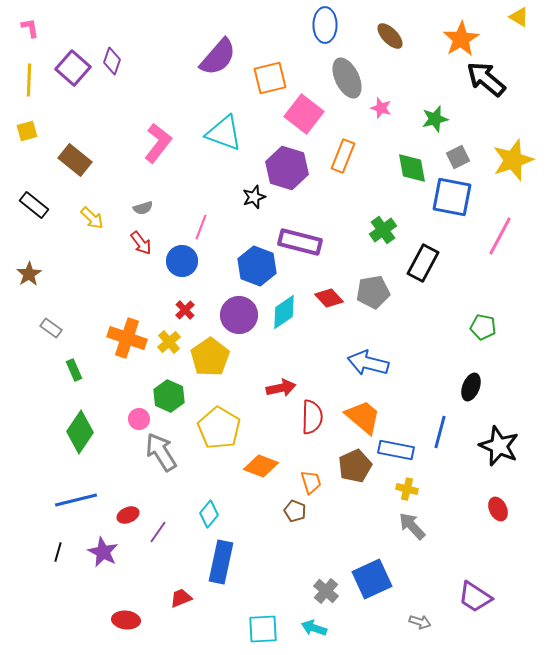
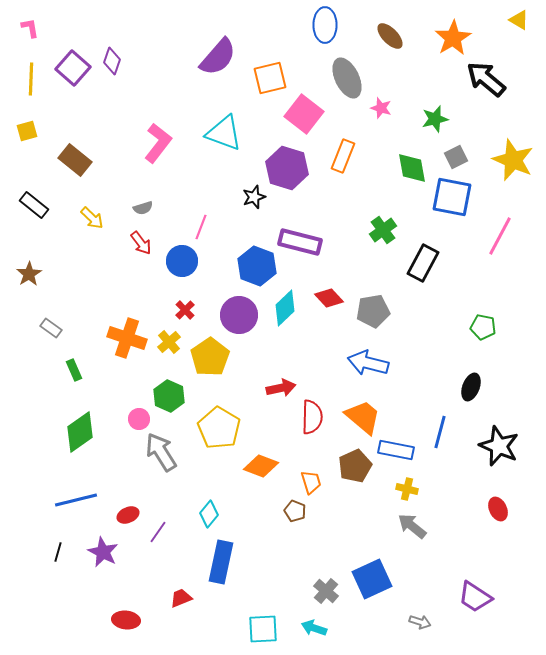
yellow triangle at (519, 17): moved 3 px down
orange star at (461, 39): moved 8 px left, 1 px up
yellow line at (29, 80): moved 2 px right, 1 px up
gray square at (458, 157): moved 2 px left
yellow star at (513, 160): rotated 30 degrees counterclockwise
gray pentagon at (373, 292): moved 19 px down
cyan diamond at (284, 312): moved 1 px right, 4 px up; rotated 9 degrees counterclockwise
green diamond at (80, 432): rotated 21 degrees clockwise
gray arrow at (412, 526): rotated 8 degrees counterclockwise
